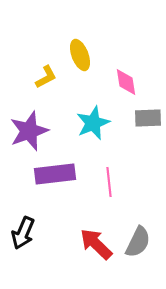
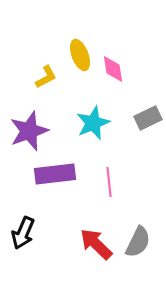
pink diamond: moved 13 px left, 13 px up
gray rectangle: rotated 24 degrees counterclockwise
